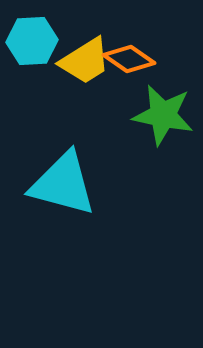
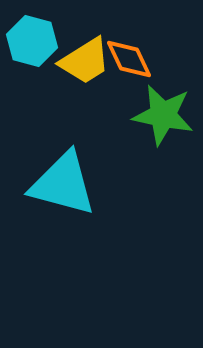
cyan hexagon: rotated 18 degrees clockwise
orange diamond: rotated 30 degrees clockwise
